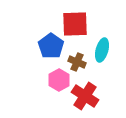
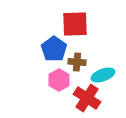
blue pentagon: moved 3 px right, 3 px down
cyan ellipse: moved 1 px right, 25 px down; rotated 55 degrees clockwise
brown cross: rotated 18 degrees counterclockwise
red cross: moved 2 px right, 2 px down
